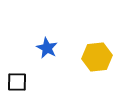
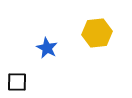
yellow hexagon: moved 24 px up
